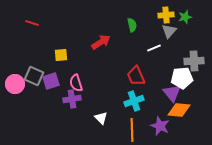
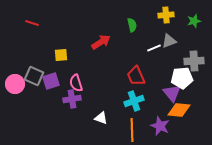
green star: moved 9 px right, 4 px down
gray triangle: moved 10 px down; rotated 28 degrees clockwise
white triangle: rotated 24 degrees counterclockwise
